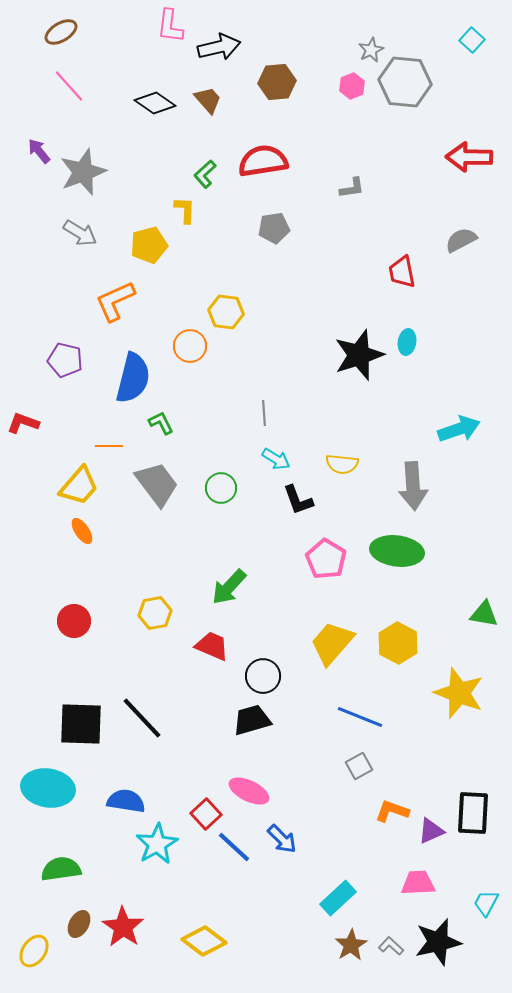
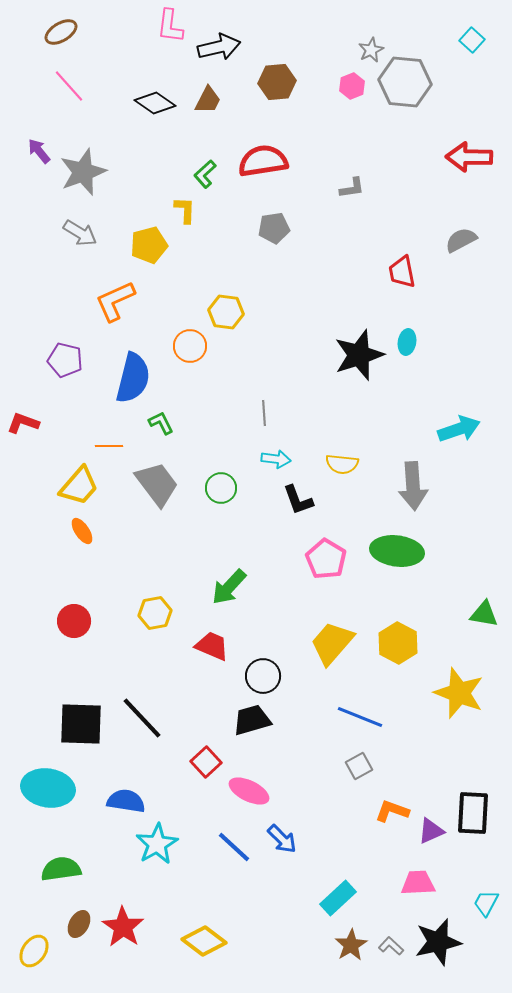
brown trapezoid at (208, 100): rotated 68 degrees clockwise
cyan arrow at (276, 459): rotated 24 degrees counterclockwise
red square at (206, 814): moved 52 px up
